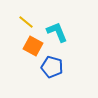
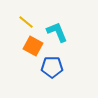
blue pentagon: rotated 15 degrees counterclockwise
